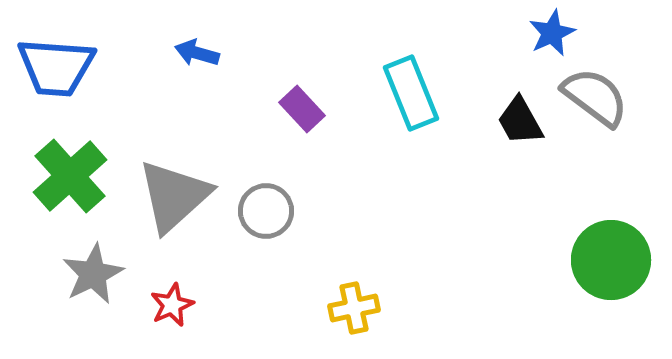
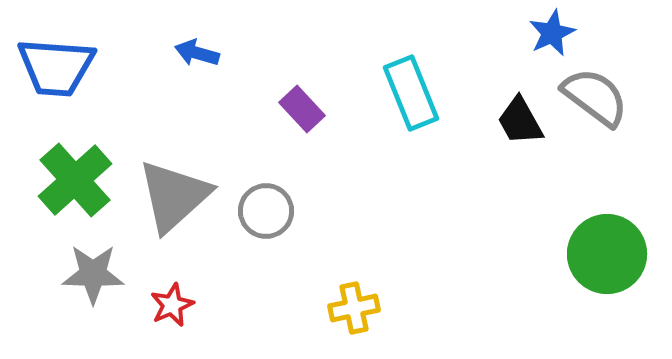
green cross: moved 5 px right, 4 px down
green circle: moved 4 px left, 6 px up
gray star: rotated 28 degrees clockwise
